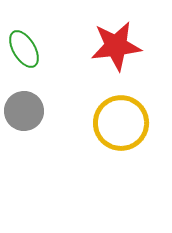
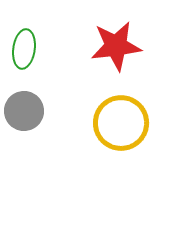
green ellipse: rotated 39 degrees clockwise
